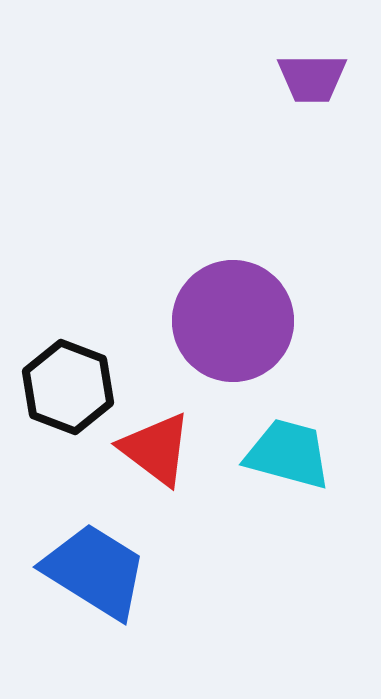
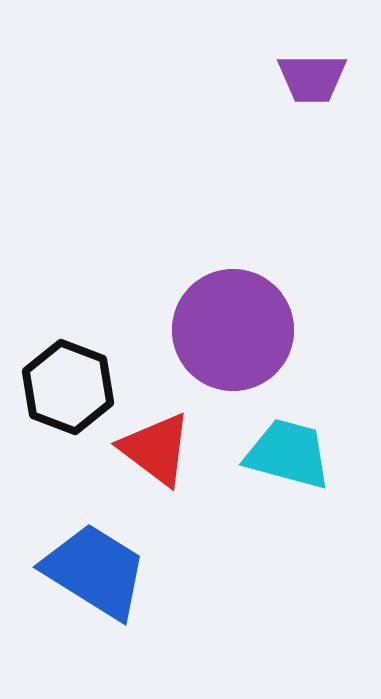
purple circle: moved 9 px down
